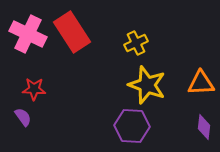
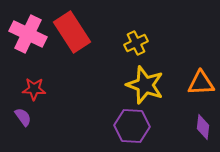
yellow star: moved 2 px left
purple diamond: moved 1 px left
